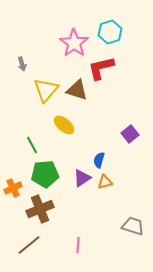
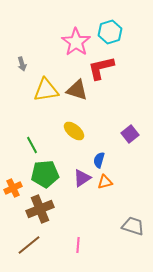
pink star: moved 2 px right, 1 px up
yellow triangle: rotated 40 degrees clockwise
yellow ellipse: moved 10 px right, 6 px down
